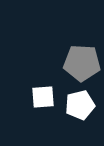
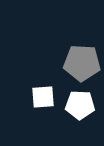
white pentagon: rotated 16 degrees clockwise
